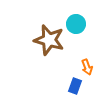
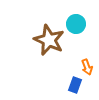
brown star: rotated 8 degrees clockwise
blue rectangle: moved 1 px up
